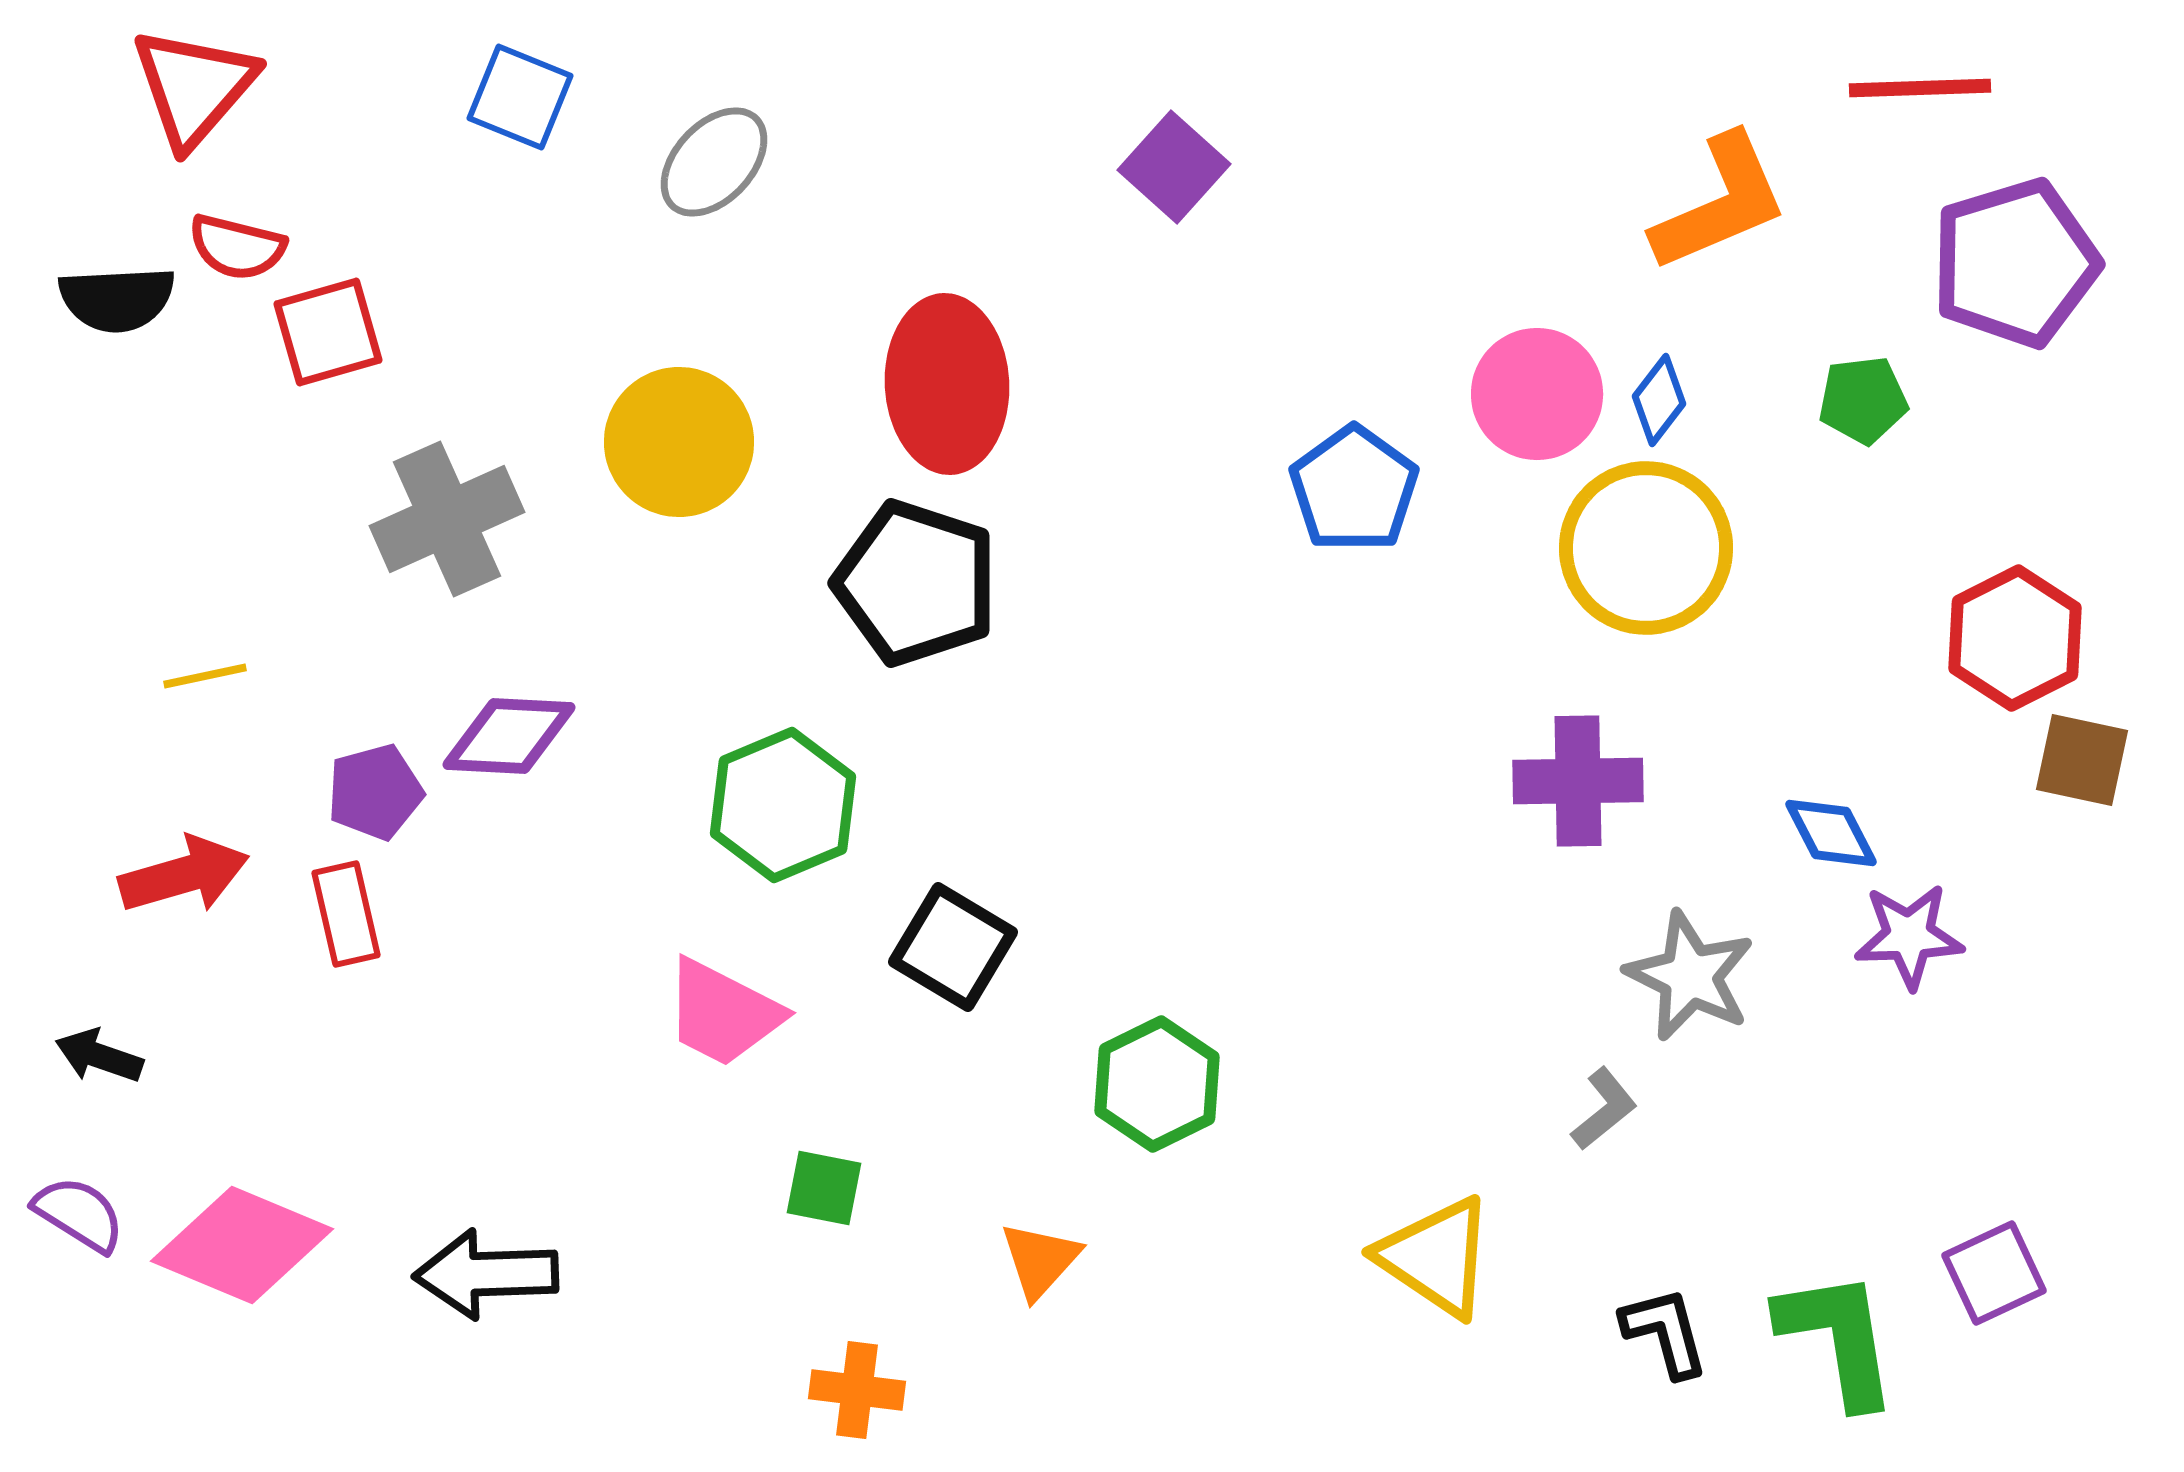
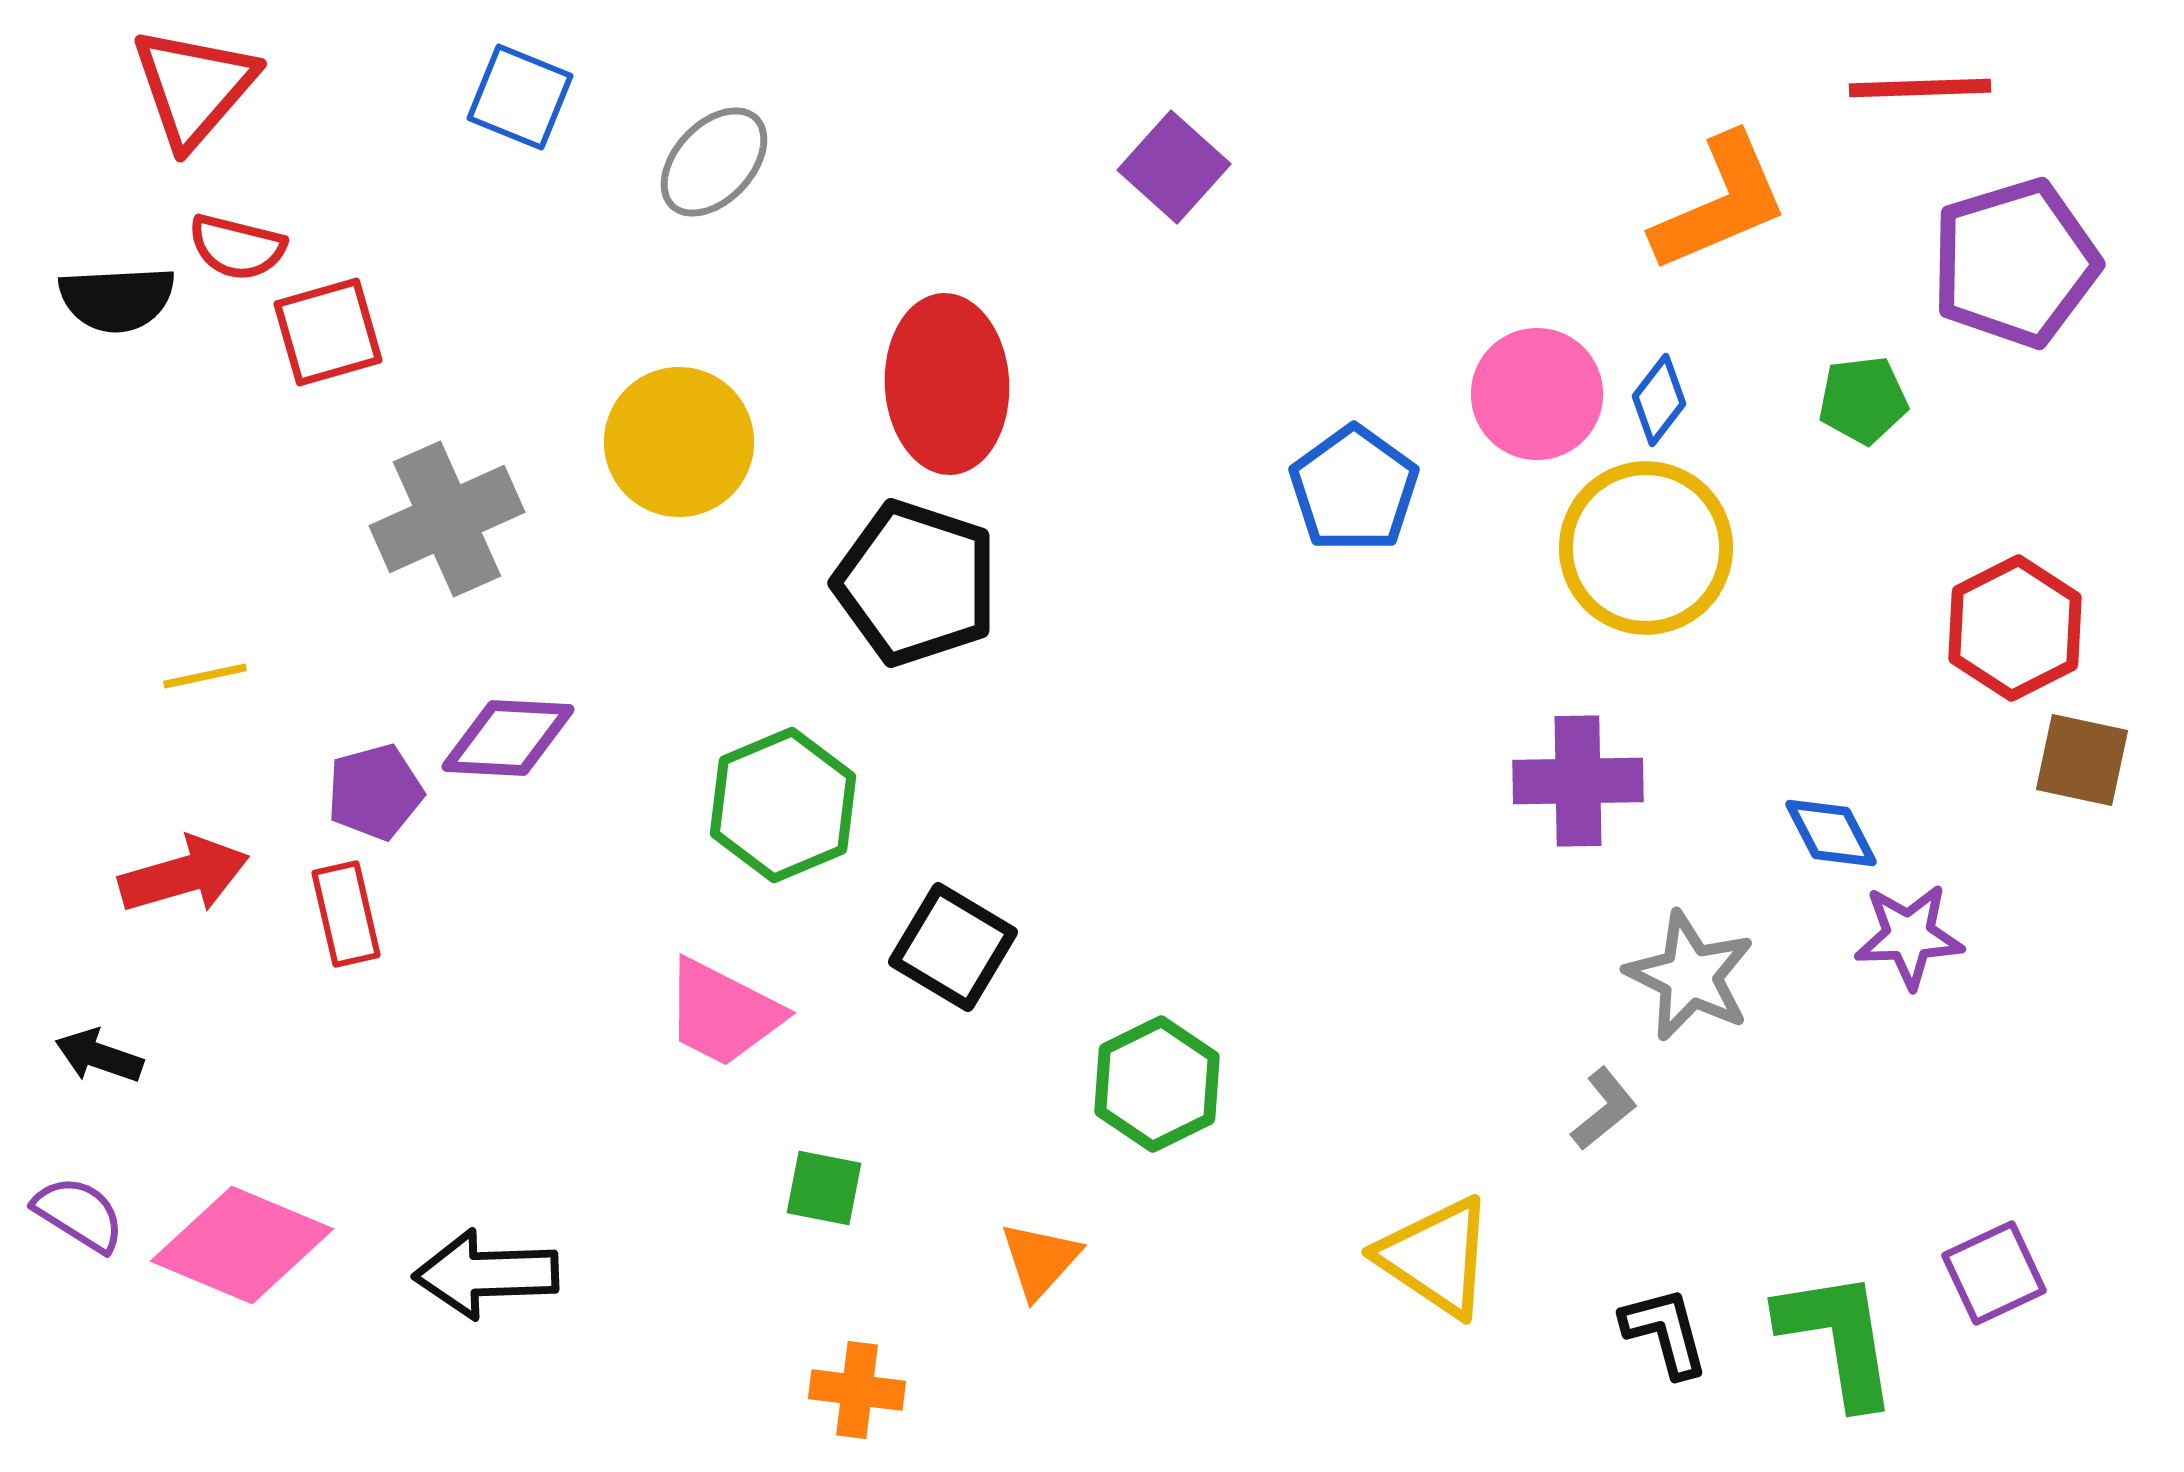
red hexagon at (2015, 638): moved 10 px up
purple diamond at (509, 736): moved 1 px left, 2 px down
